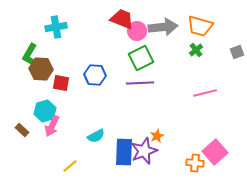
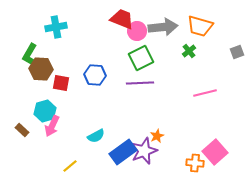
green cross: moved 7 px left, 1 px down
blue rectangle: moved 1 px left; rotated 52 degrees clockwise
